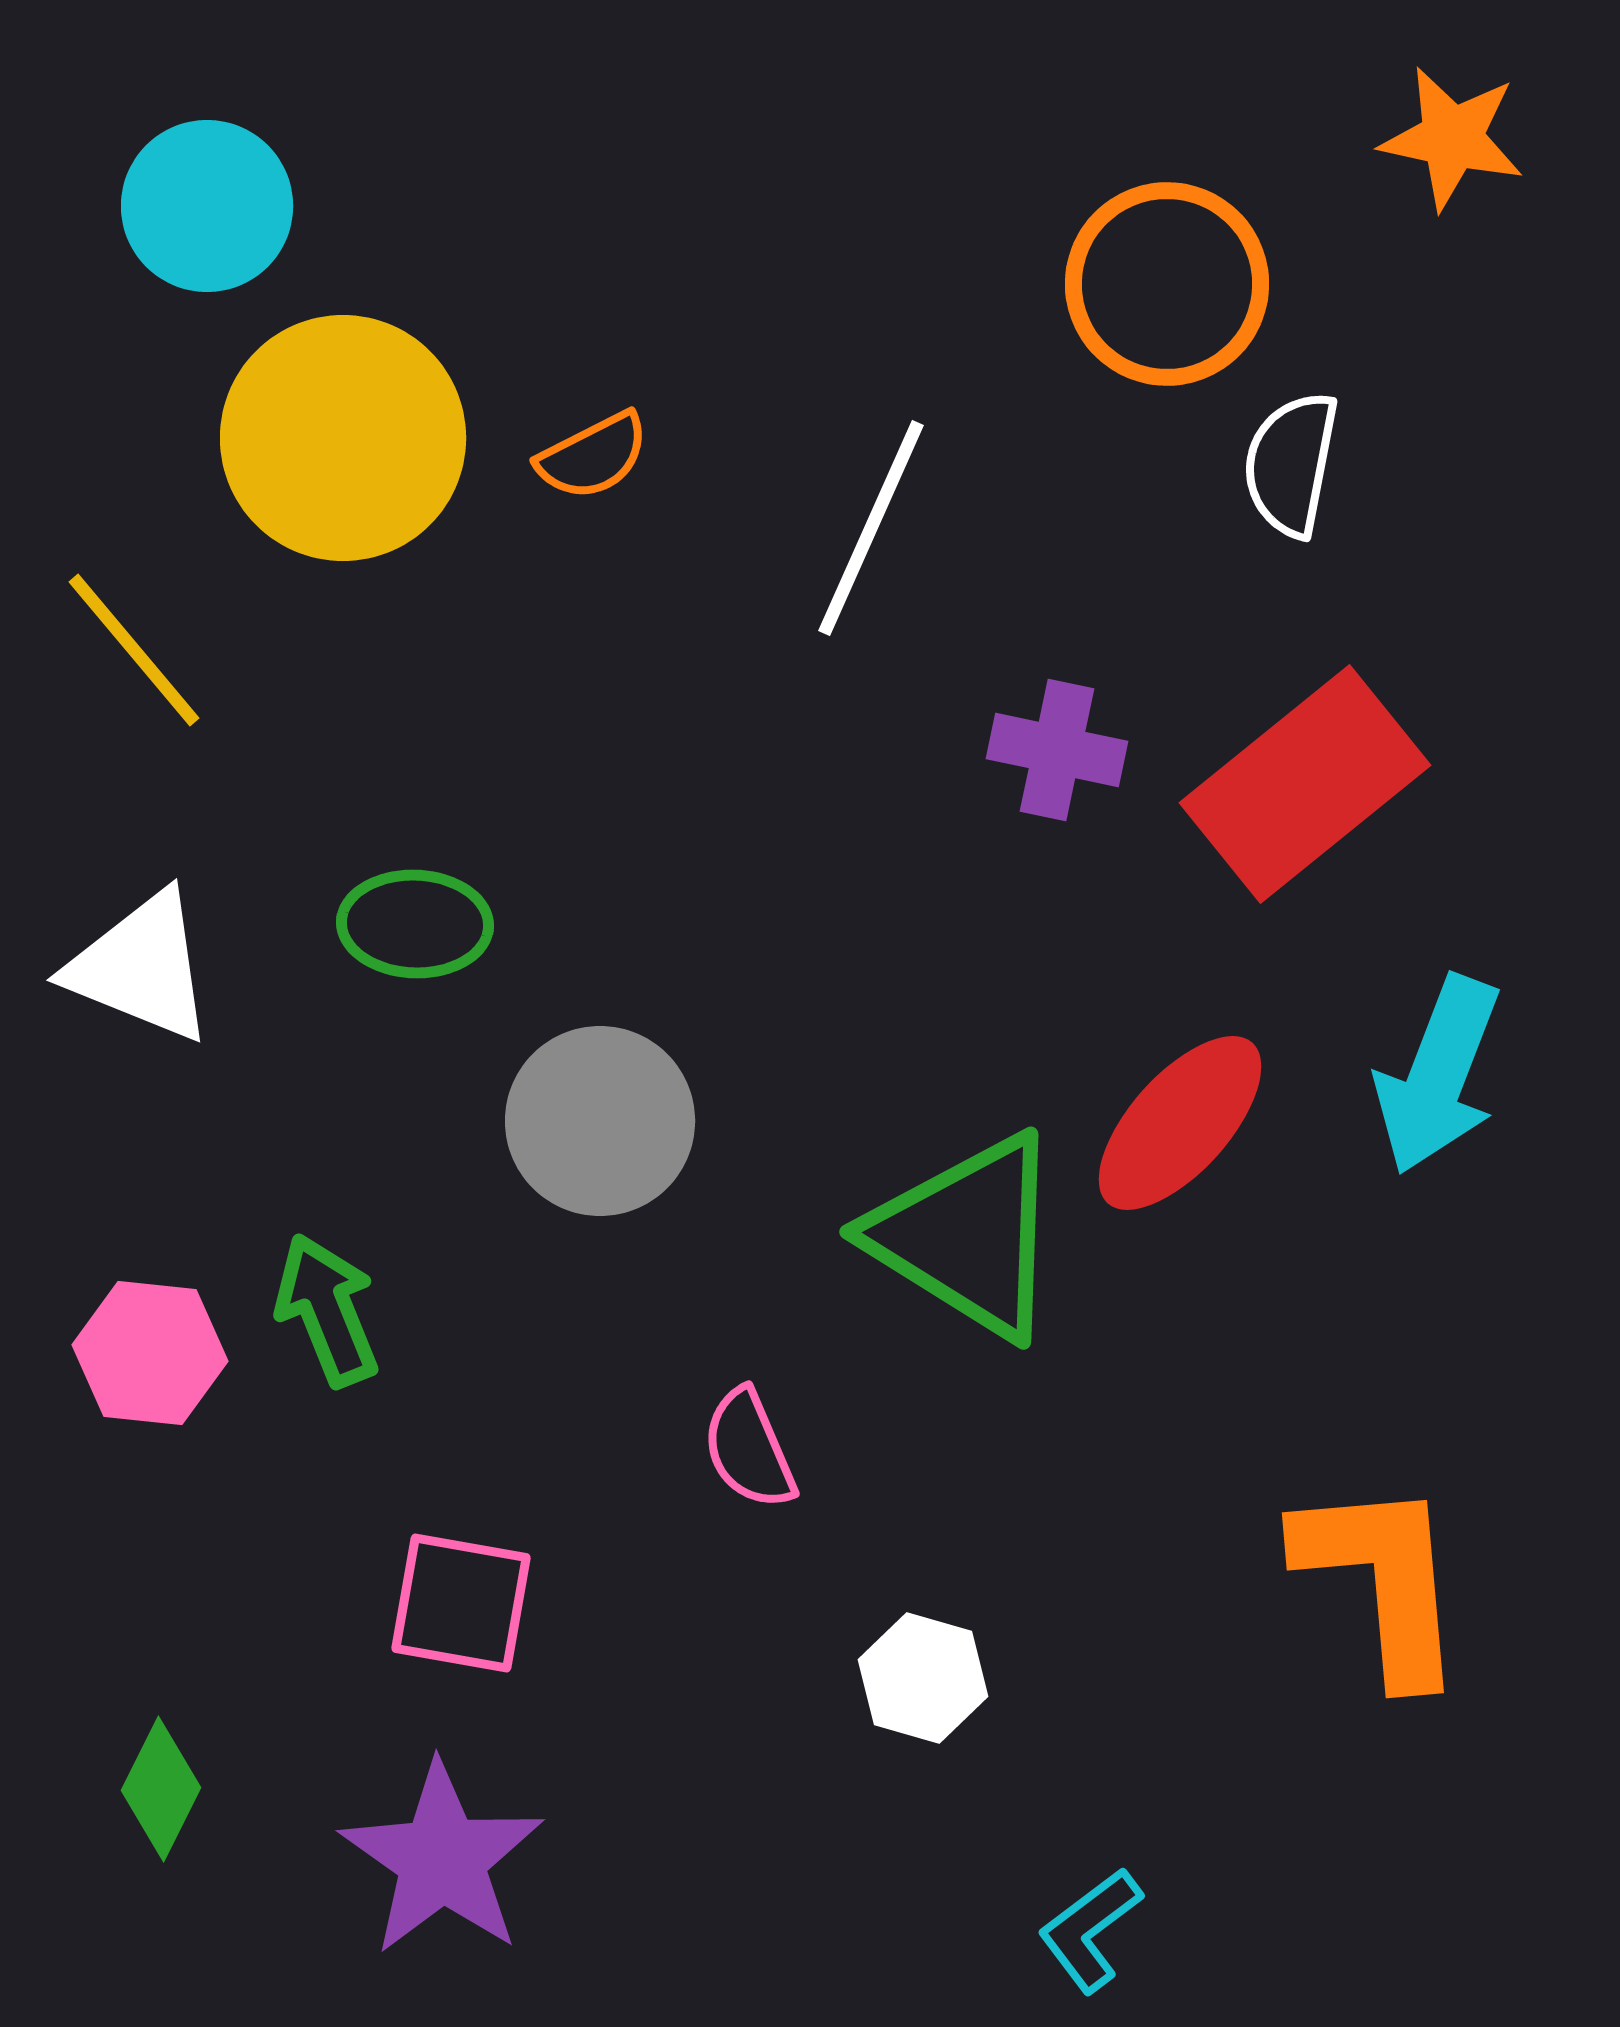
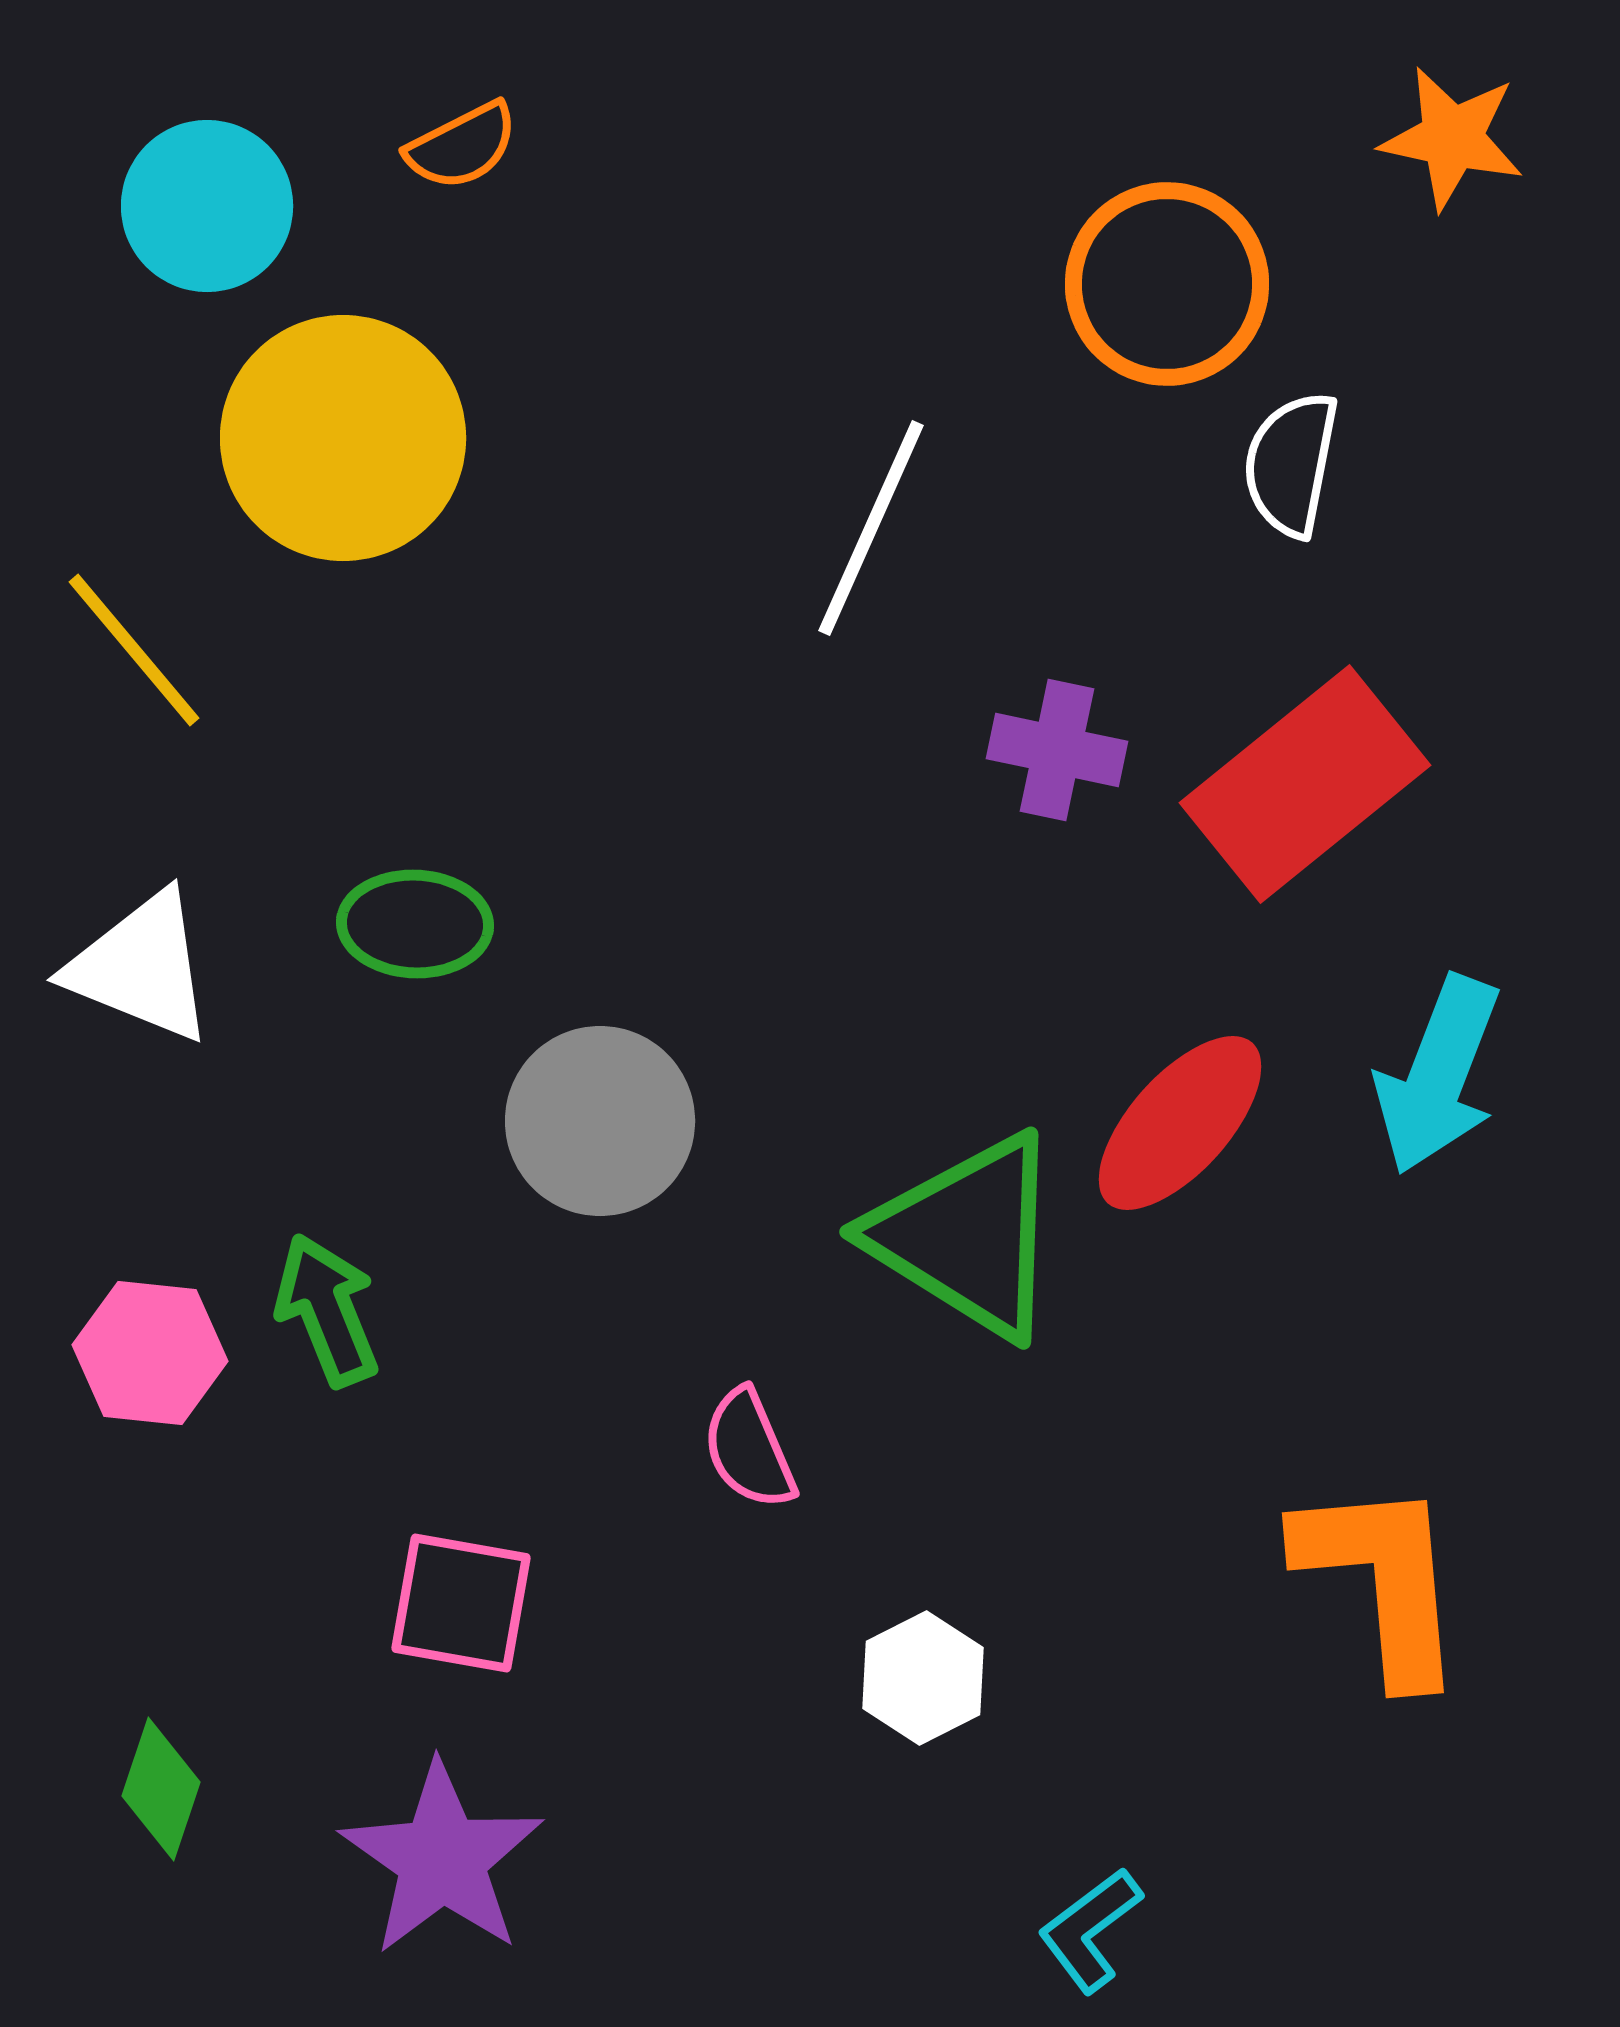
orange semicircle: moved 131 px left, 310 px up
white hexagon: rotated 17 degrees clockwise
green diamond: rotated 8 degrees counterclockwise
